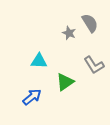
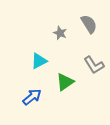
gray semicircle: moved 1 px left, 1 px down
gray star: moved 9 px left
cyan triangle: rotated 30 degrees counterclockwise
